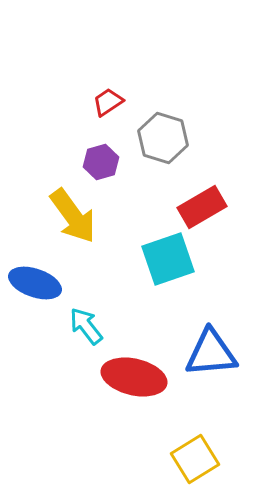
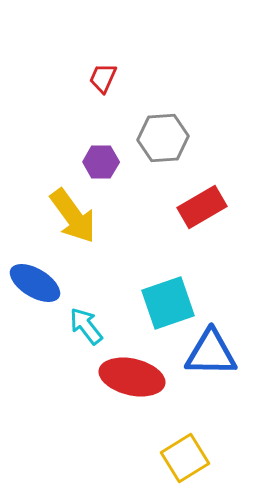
red trapezoid: moved 5 px left, 24 px up; rotated 32 degrees counterclockwise
gray hexagon: rotated 21 degrees counterclockwise
purple hexagon: rotated 16 degrees clockwise
cyan square: moved 44 px down
blue ellipse: rotated 12 degrees clockwise
blue triangle: rotated 6 degrees clockwise
red ellipse: moved 2 px left
yellow square: moved 10 px left, 1 px up
